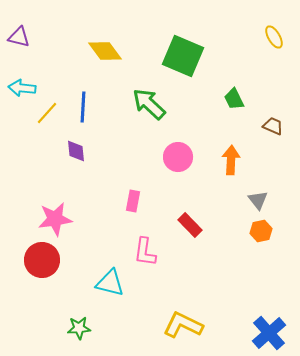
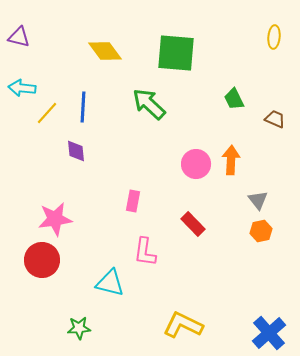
yellow ellipse: rotated 35 degrees clockwise
green square: moved 7 px left, 3 px up; rotated 18 degrees counterclockwise
brown trapezoid: moved 2 px right, 7 px up
pink circle: moved 18 px right, 7 px down
red rectangle: moved 3 px right, 1 px up
